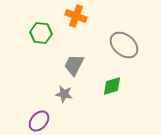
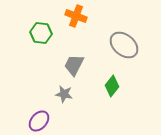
green diamond: rotated 35 degrees counterclockwise
